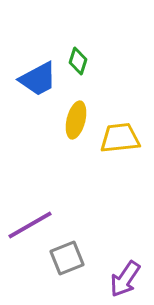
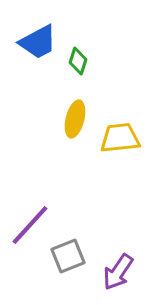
blue trapezoid: moved 37 px up
yellow ellipse: moved 1 px left, 1 px up
purple line: rotated 18 degrees counterclockwise
gray square: moved 1 px right, 2 px up
purple arrow: moved 7 px left, 7 px up
